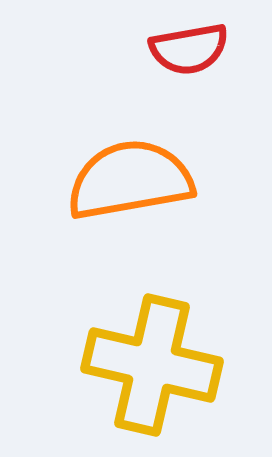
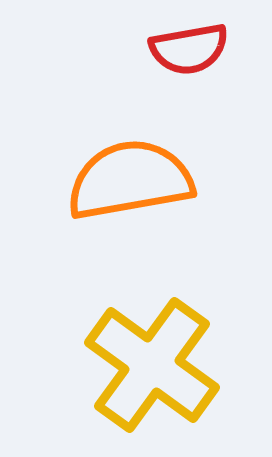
yellow cross: rotated 23 degrees clockwise
